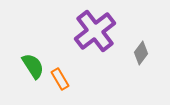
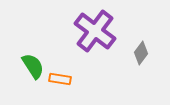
purple cross: rotated 15 degrees counterclockwise
orange rectangle: rotated 50 degrees counterclockwise
